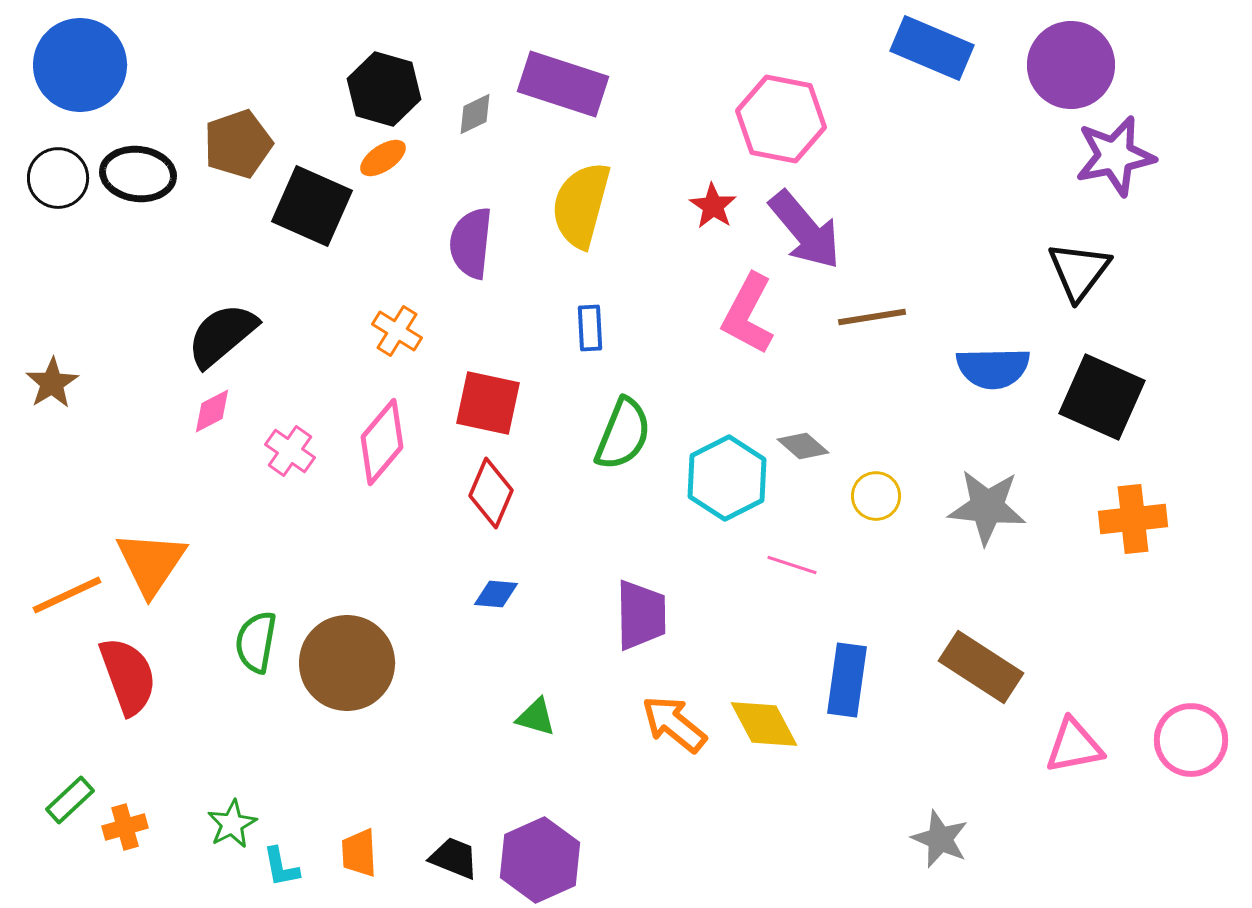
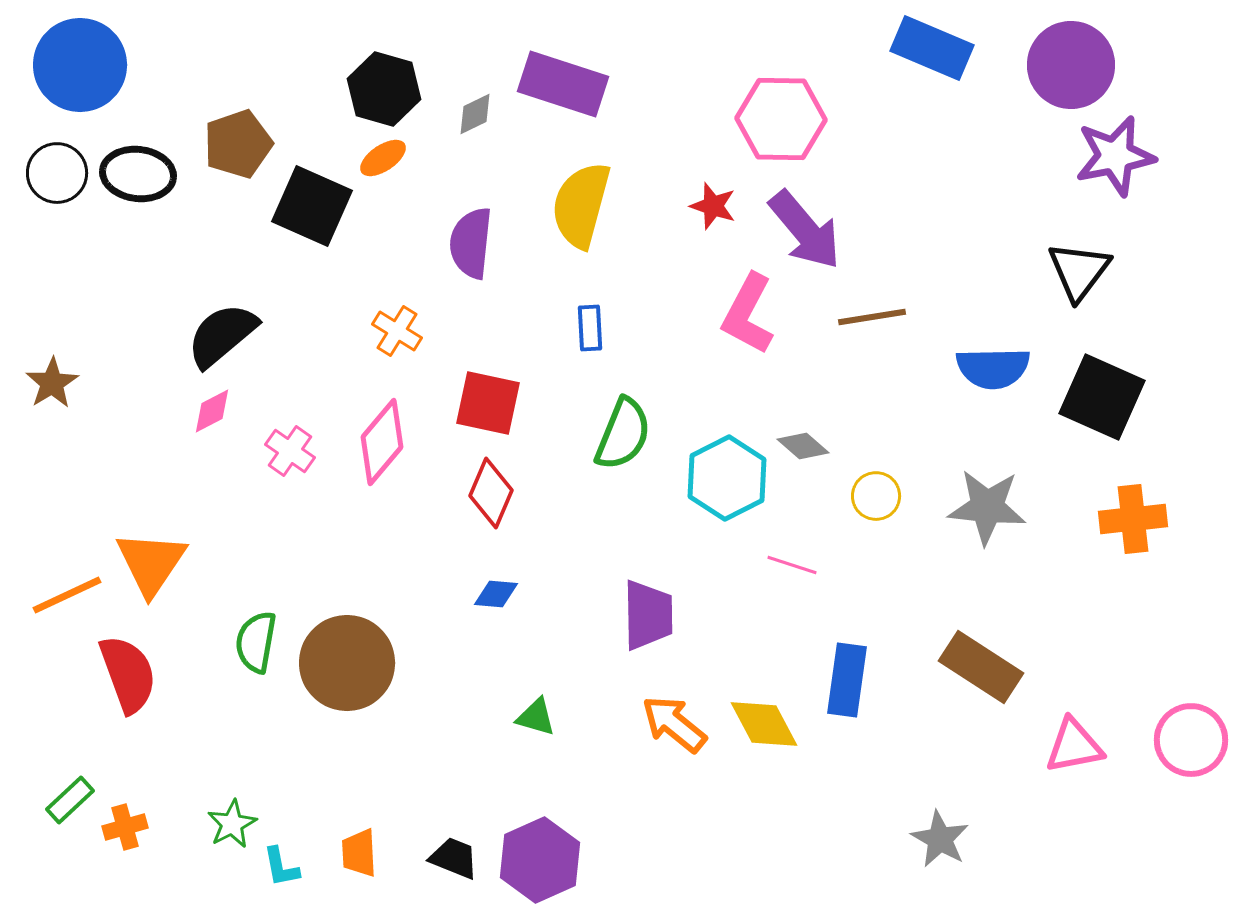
pink hexagon at (781, 119): rotated 10 degrees counterclockwise
black circle at (58, 178): moved 1 px left, 5 px up
red star at (713, 206): rotated 15 degrees counterclockwise
purple trapezoid at (641, 615): moved 7 px right
red semicircle at (128, 676): moved 2 px up
gray star at (940, 839): rotated 6 degrees clockwise
